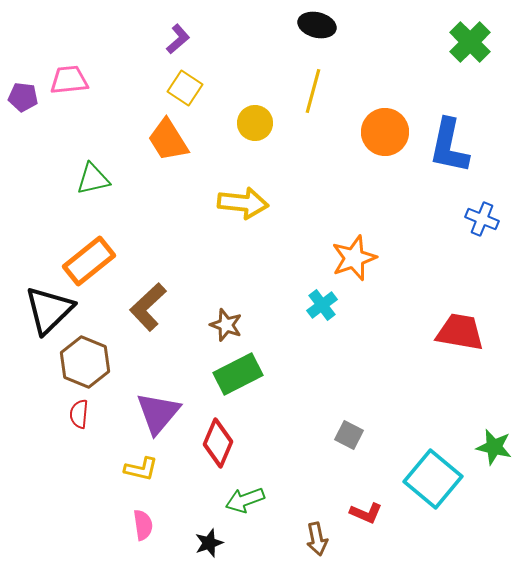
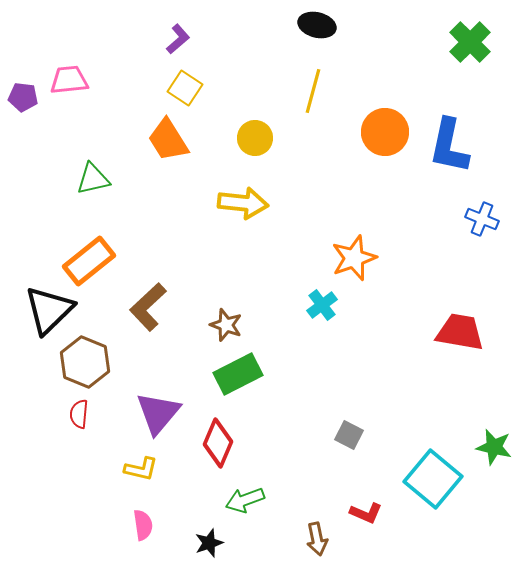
yellow circle: moved 15 px down
